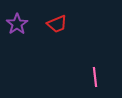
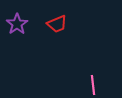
pink line: moved 2 px left, 8 px down
